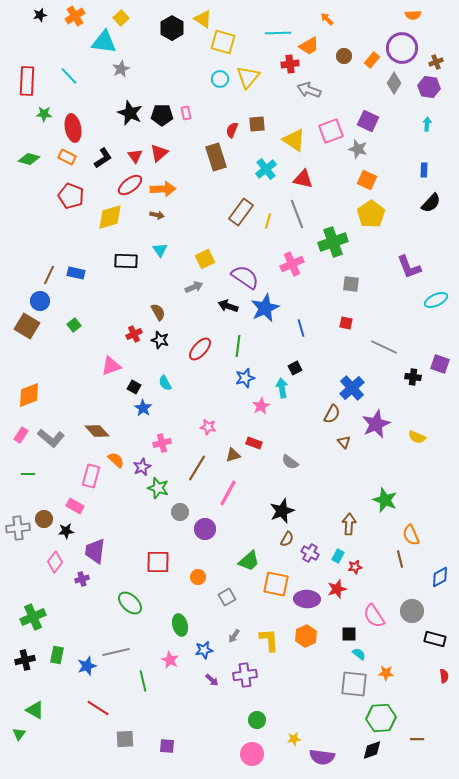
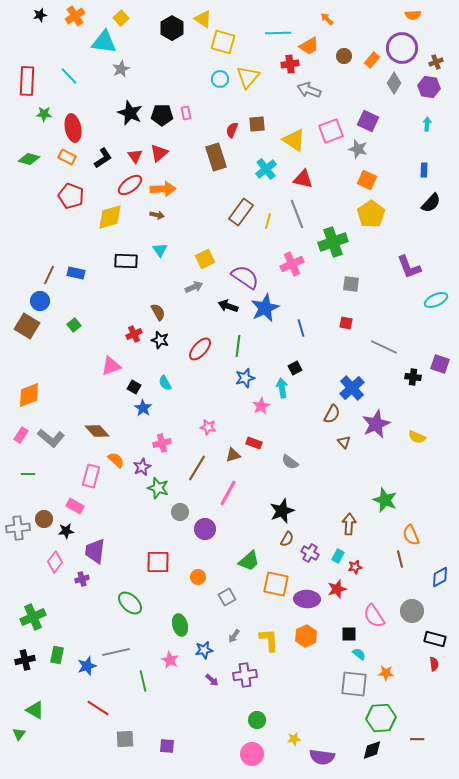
red semicircle at (444, 676): moved 10 px left, 12 px up
